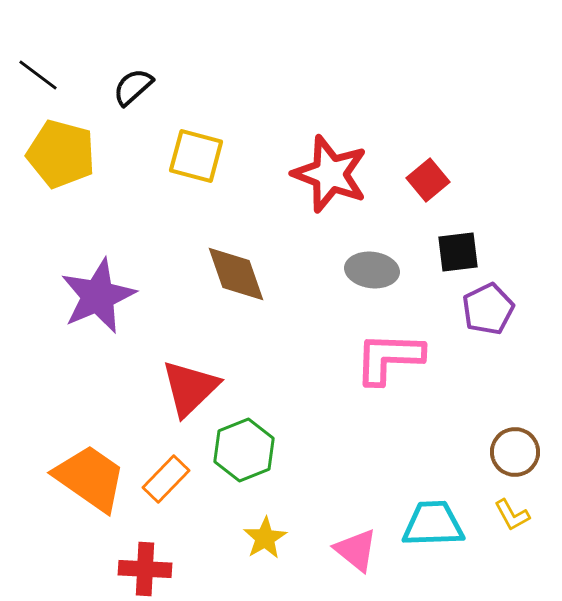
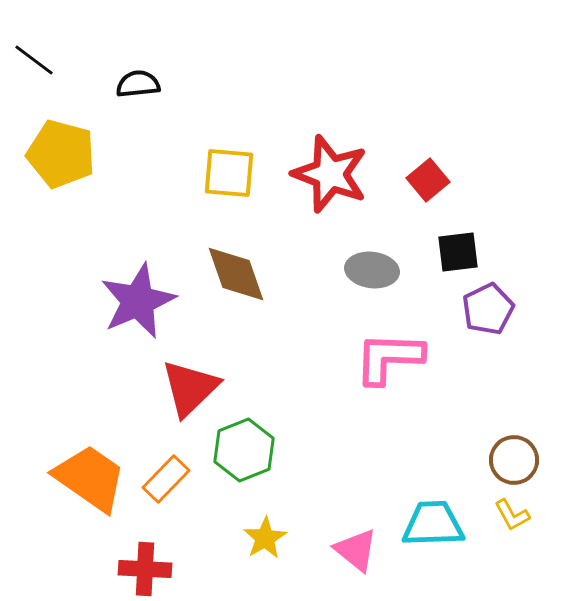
black line: moved 4 px left, 15 px up
black semicircle: moved 5 px right, 3 px up; rotated 36 degrees clockwise
yellow square: moved 33 px right, 17 px down; rotated 10 degrees counterclockwise
purple star: moved 40 px right, 5 px down
brown circle: moved 1 px left, 8 px down
